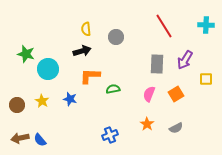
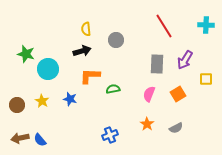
gray circle: moved 3 px down
orange square: moved 2 px right
